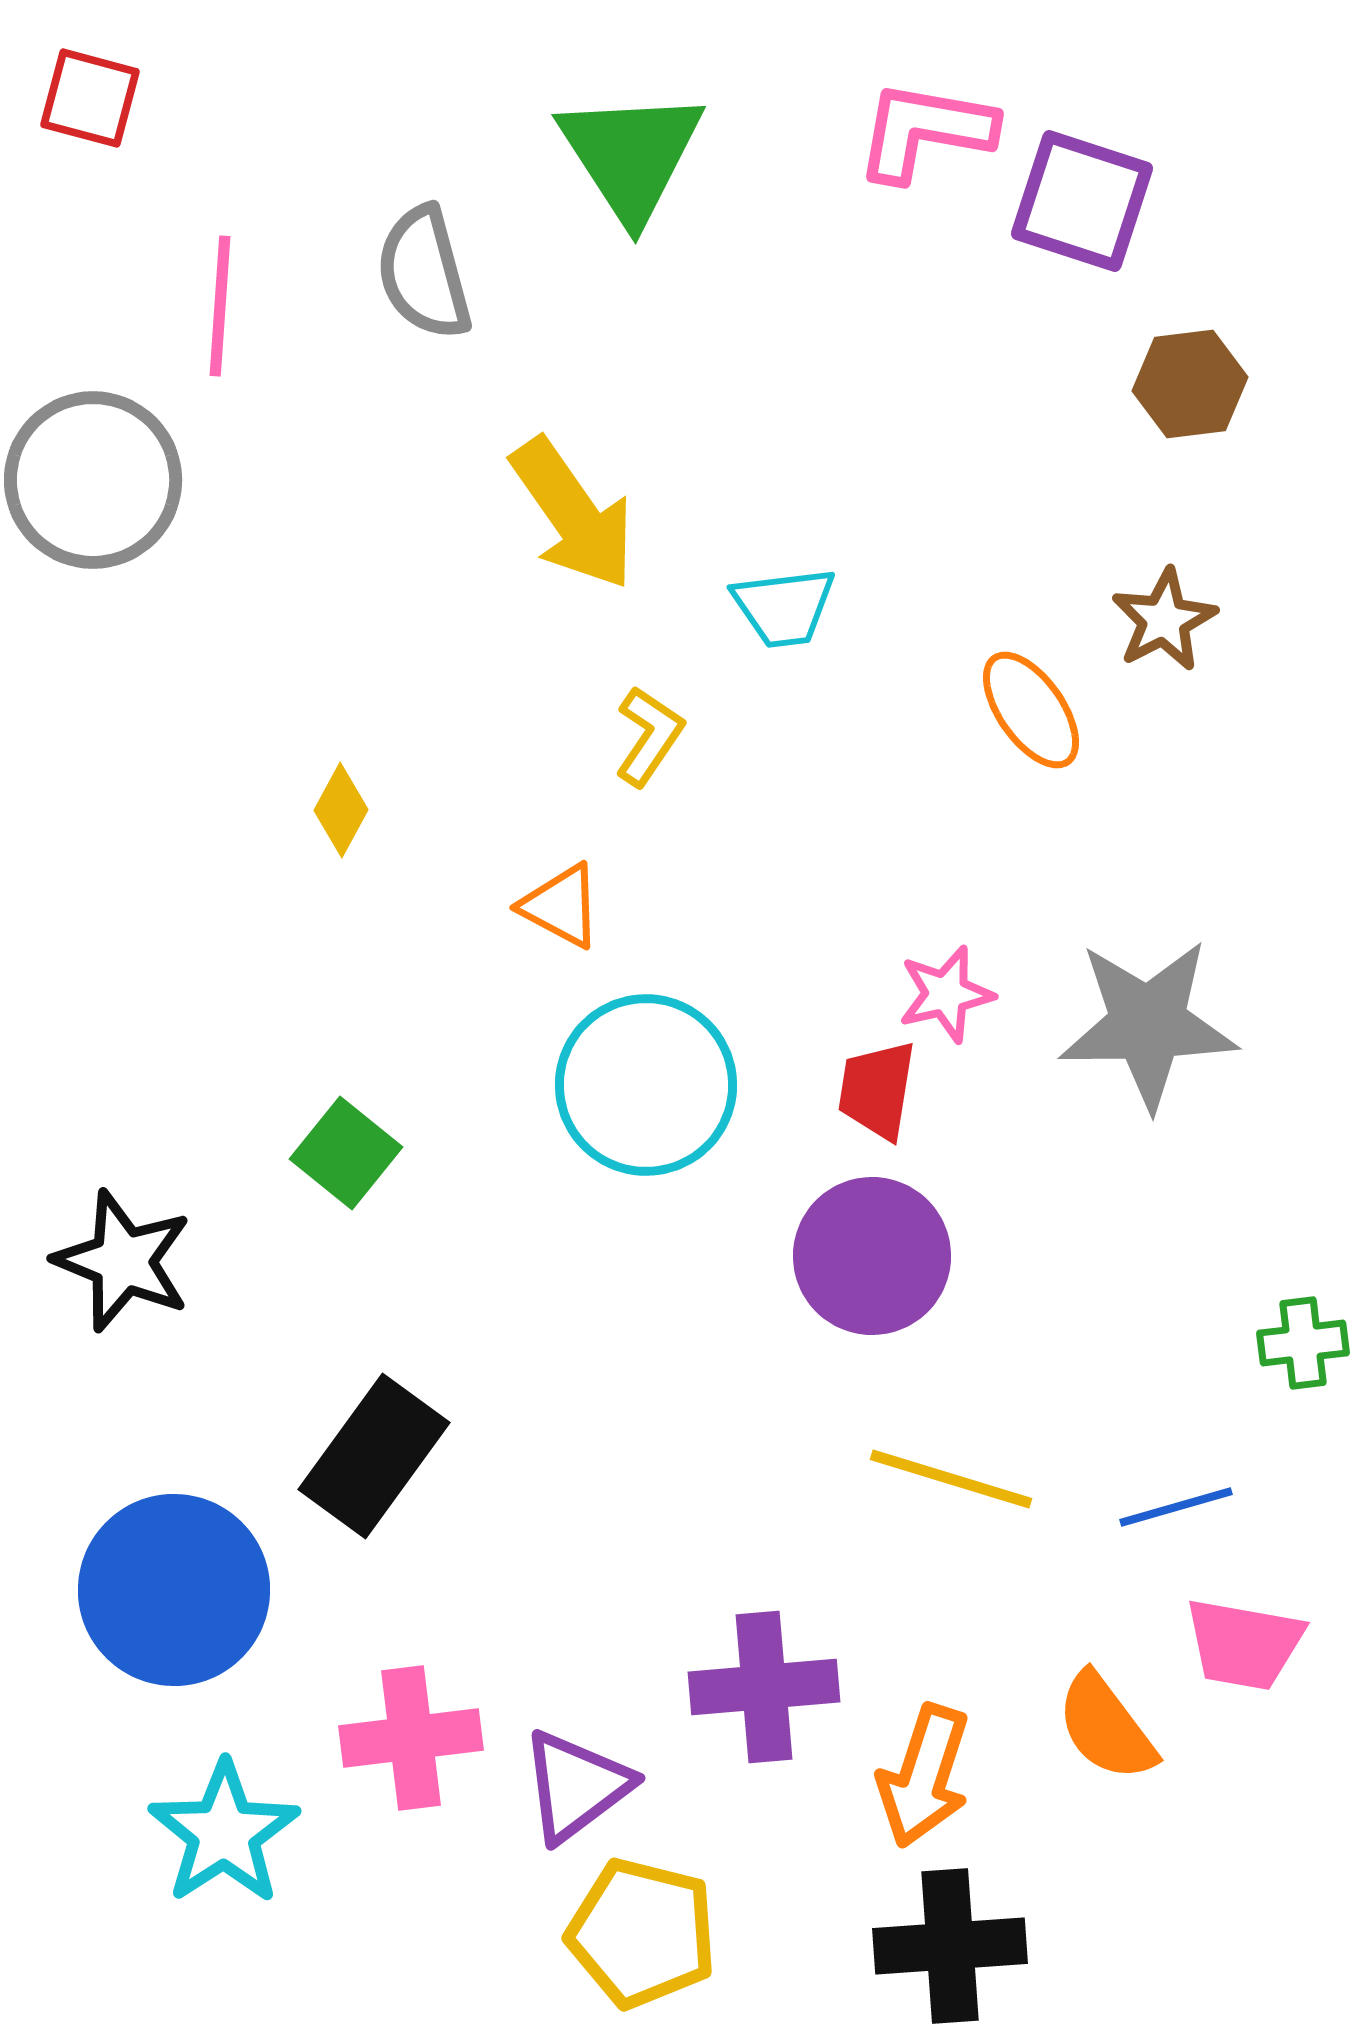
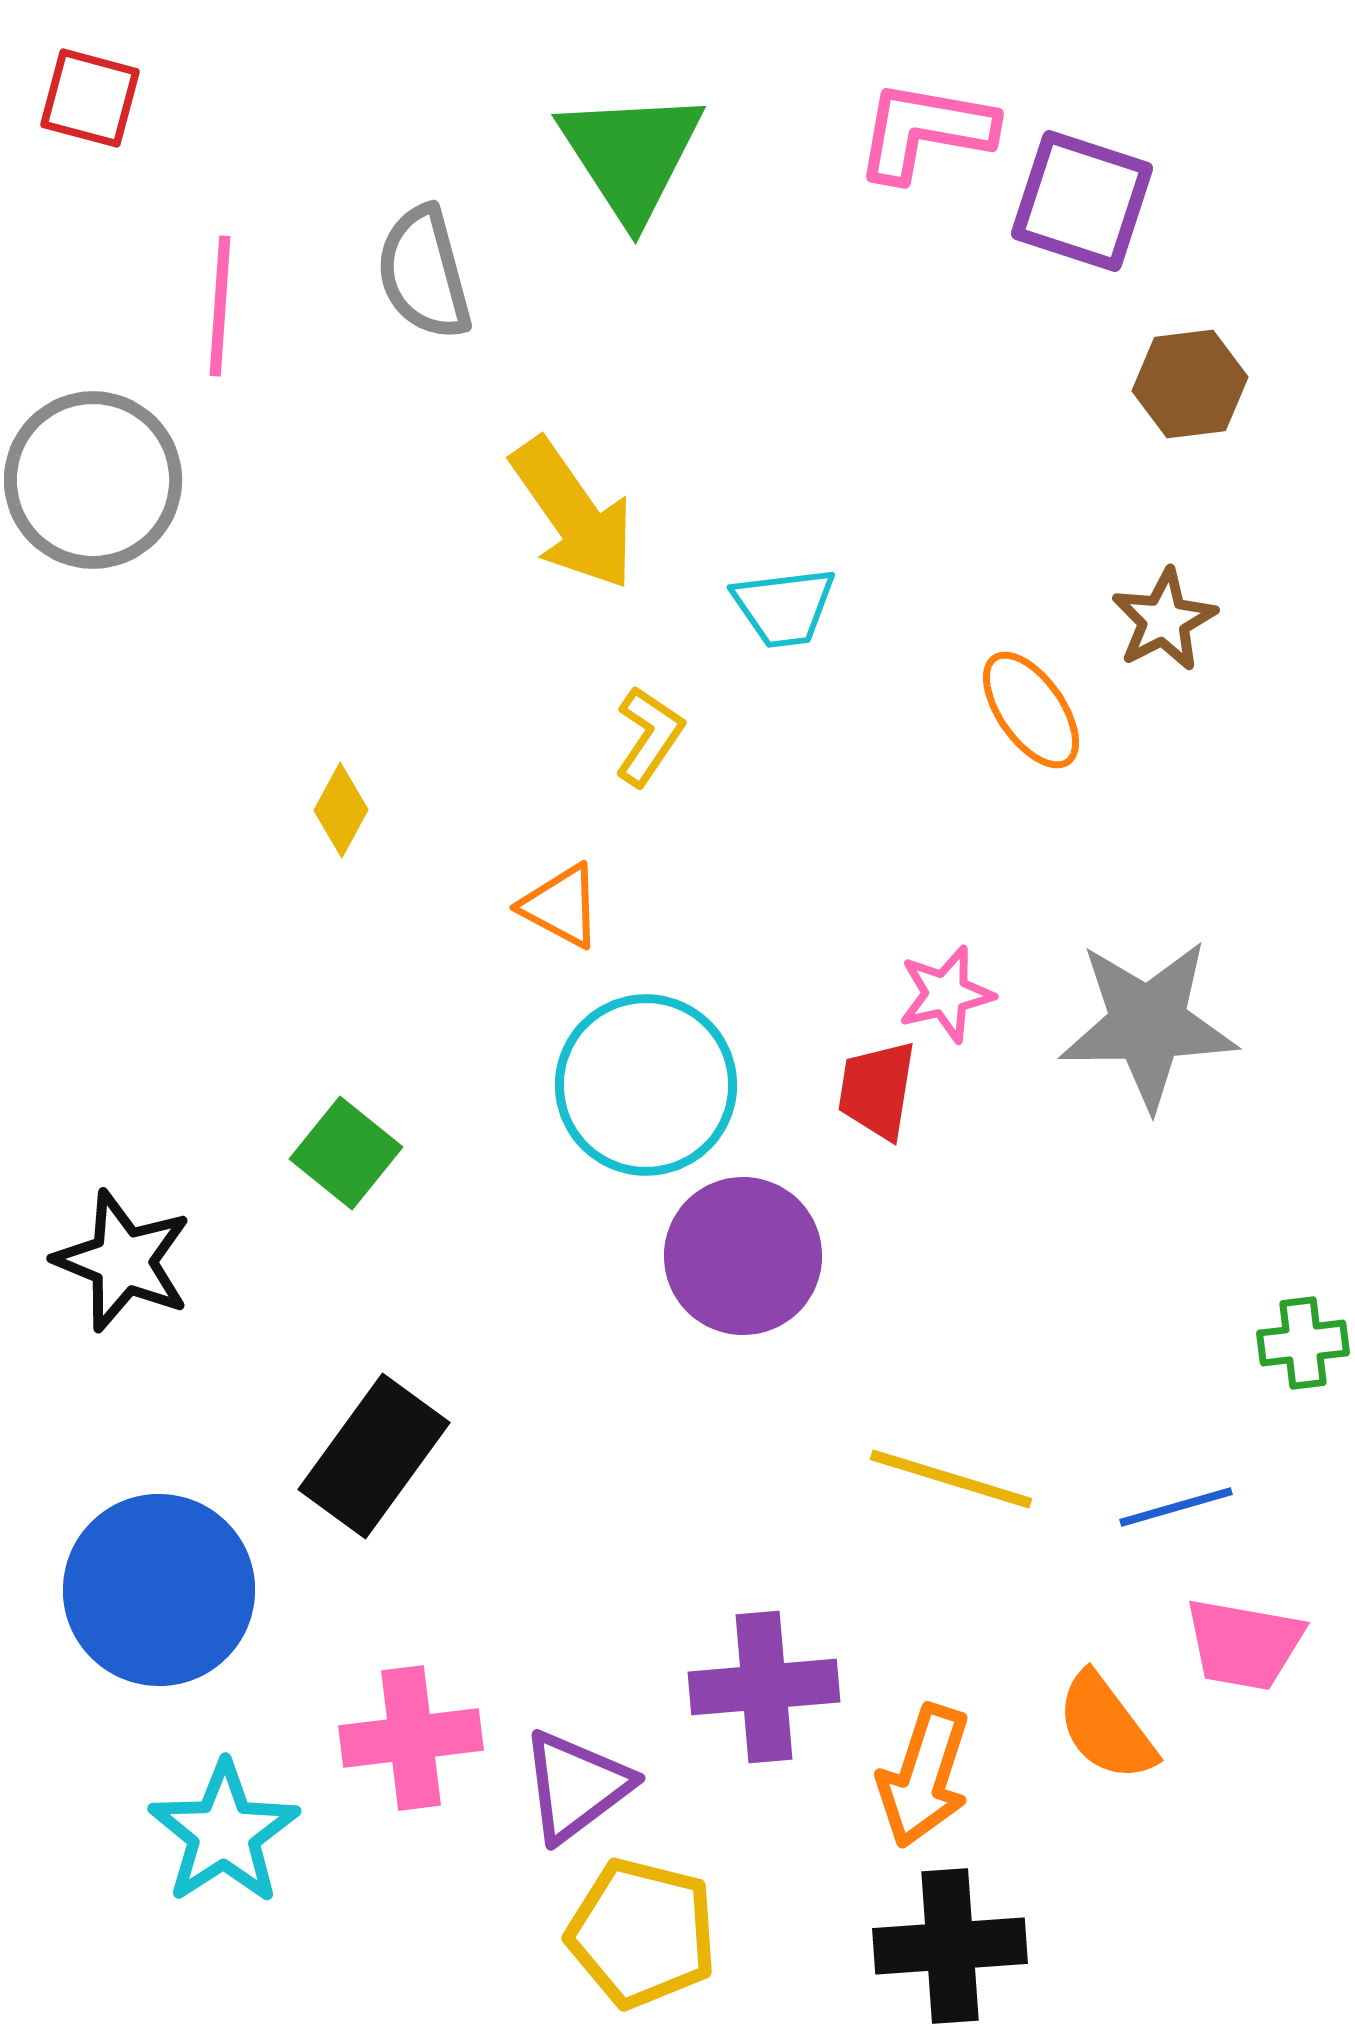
purple circle: moved 129 px left
blue circle: moved 15 px left
